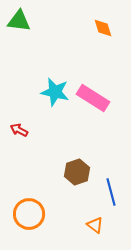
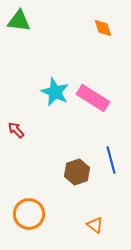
cyan star: rotated 12 degrees clockwise
red arrow: moved 3 px left; rotated 18 degrees clockwise
blue line: moved 32 px up
